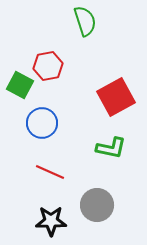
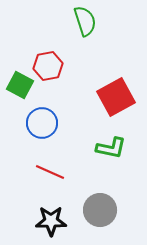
gray circle: moved 3 px right, 5 px down
